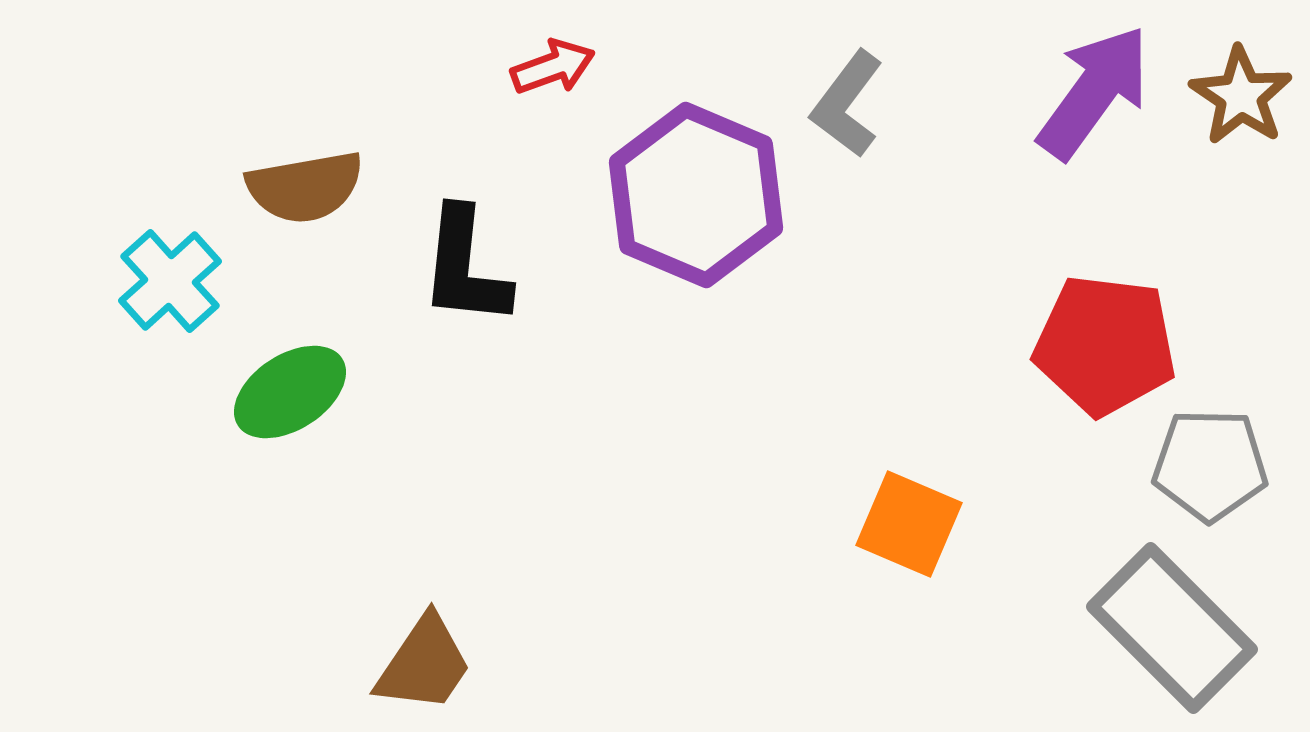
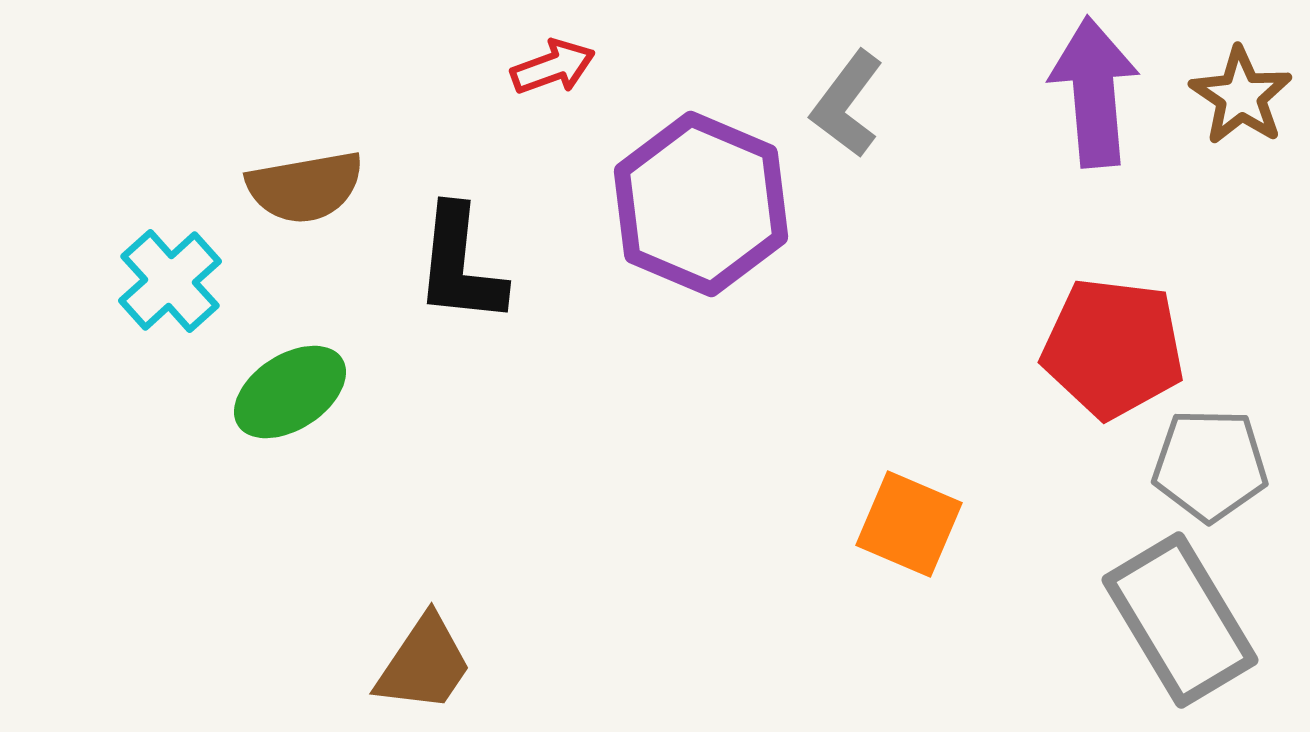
purple arrow: rotated 41 degrees counterclockwise
purple hexagon: moved 5 px right, 9 px down
black L-shape: moved 5 px left, 2 px up
red pentagon: moved 8 px right, 3 px down
gray rectangle: moved 8 px right, 8 px up; rotated 14 degrees clockwise
